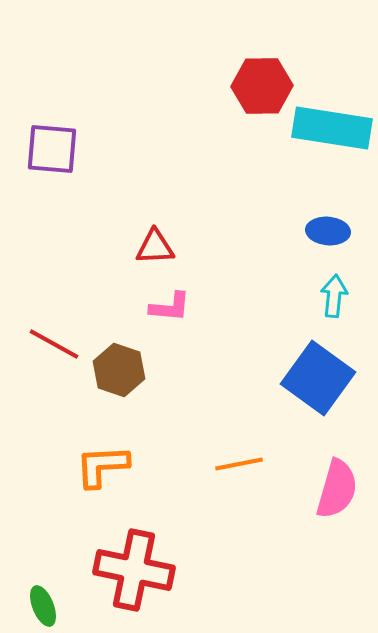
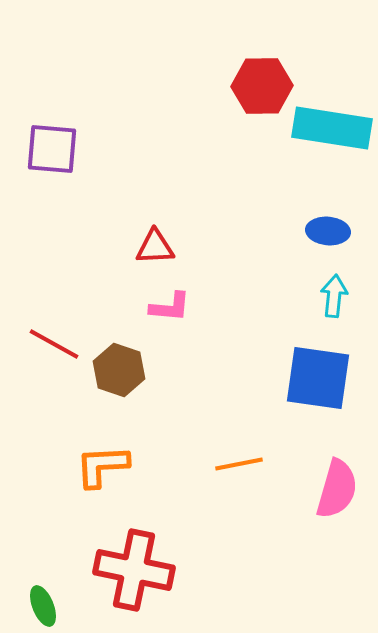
blue square: rotated 28 degrees counterclockwise
